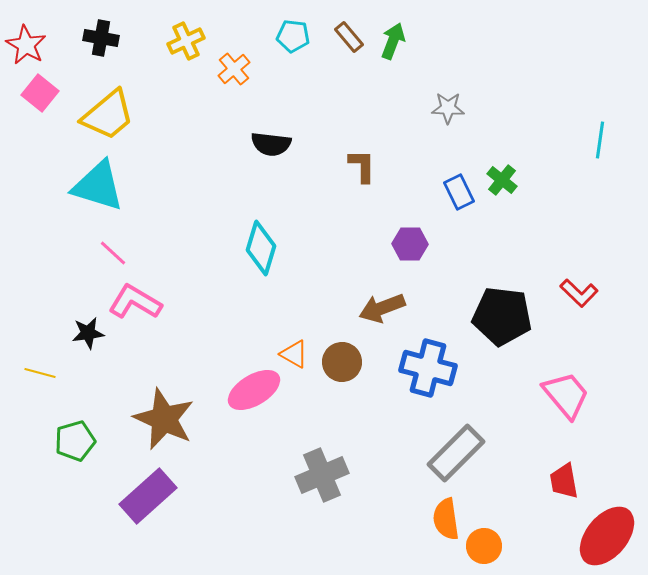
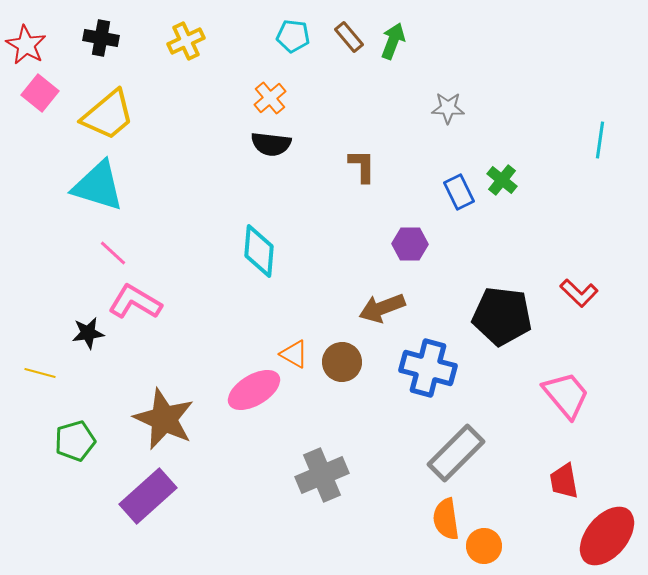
orange cross: moved 36 px right, 29 px down
cyan diamond: moved 2 px left, 3 px down; rotated 12 degrees counterclockwise
